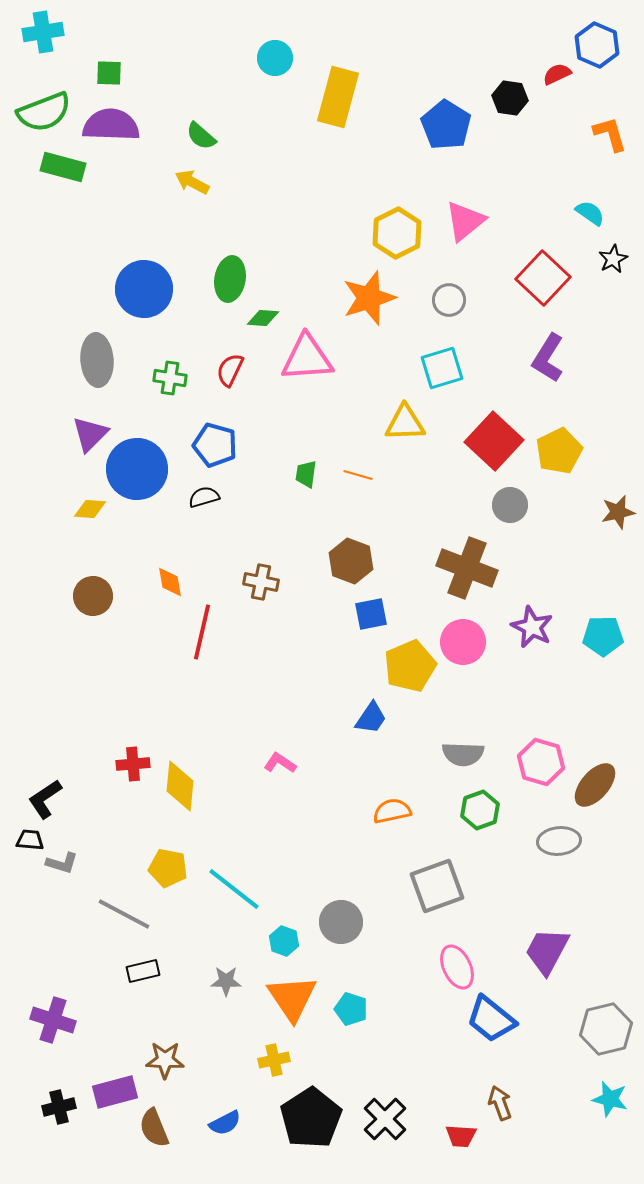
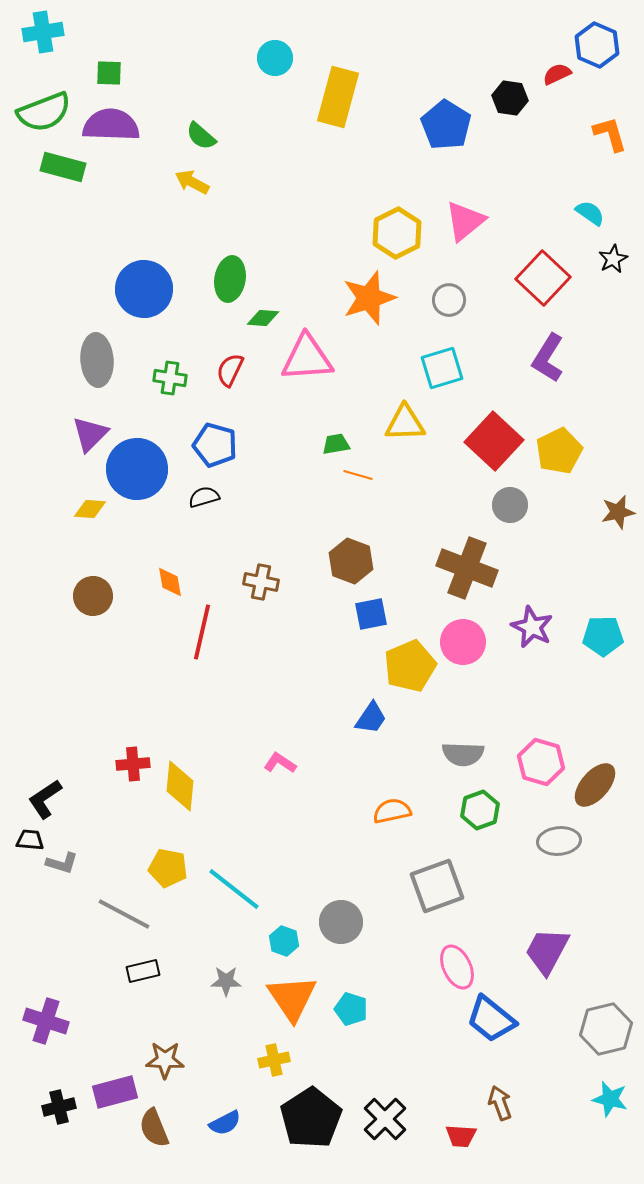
green trapezoid at (306, 474): moved 30 px right, 30 px up; rotated 72 degrees clockwise
purple cross at (53, 1020): moved 7 px left, 1 px down
